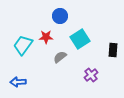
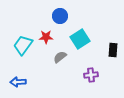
purple cross: rotated 32 degrees clockwise
